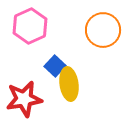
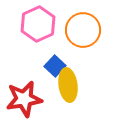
pink hexagon: moved 8 px right, 2 px up
orange circle: moved 20 px left
yellow ellipse: moved 1 px left, 1 px down
